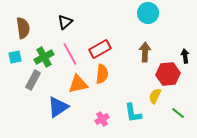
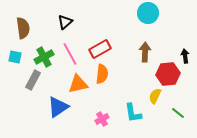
cyan square: rotated 24 degrees clockwise
